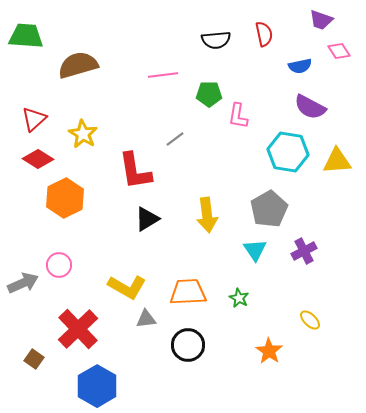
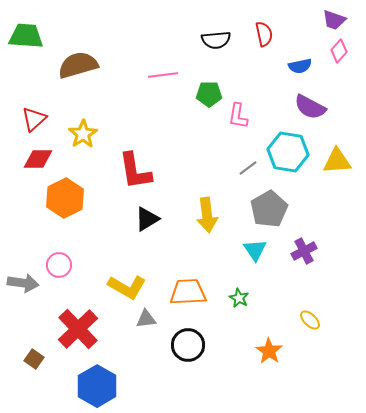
purple trapezoid: moved 13 px right
pink diamond: rotated 75 degrees clockwise
yellow star: rotated 8 degrees clockwise
gray line: moved 73 px right, 29 px down
red diamond: rotated 32 degrees counterclockwise
gray arrow: rotated 32 degrees clockwise
